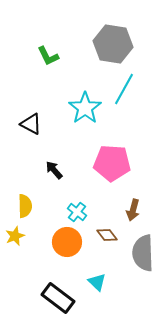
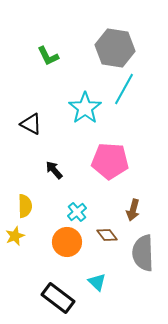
gray hexagon: moved 2 px right, 4 px down
pink pentagon: moved 2 px left, 2 px up
cyan cross: rotated 12 degrees clockwise
